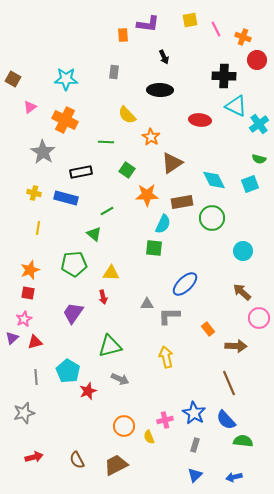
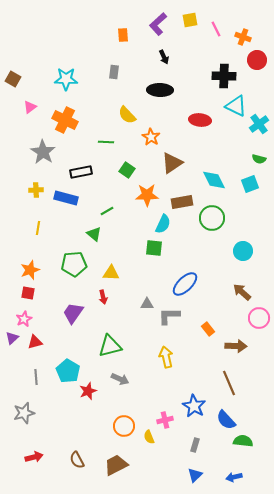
purple L-shape at (148, 24): moved 10 px right; rotated 130 degrees clockwise
yellow cross at (34, 193): moved 2 px right, 3 px up; rotated 16 degrees counterclockwise
blue star at (194, 413): moved 7 px up
